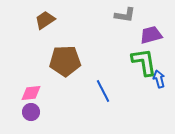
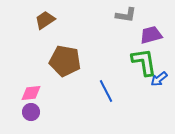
gray L-shape: moved 1 px right
brown pentagon: rotated 12 degrees clockwise
blue arrow: rotated 114 degrees counterclockwise
blue line: moved 3 px right
